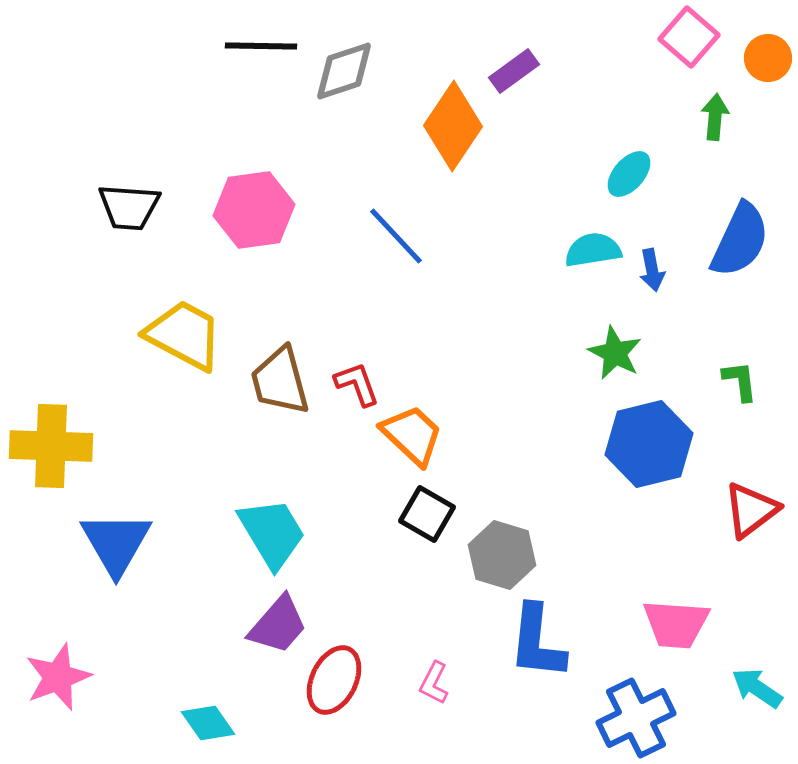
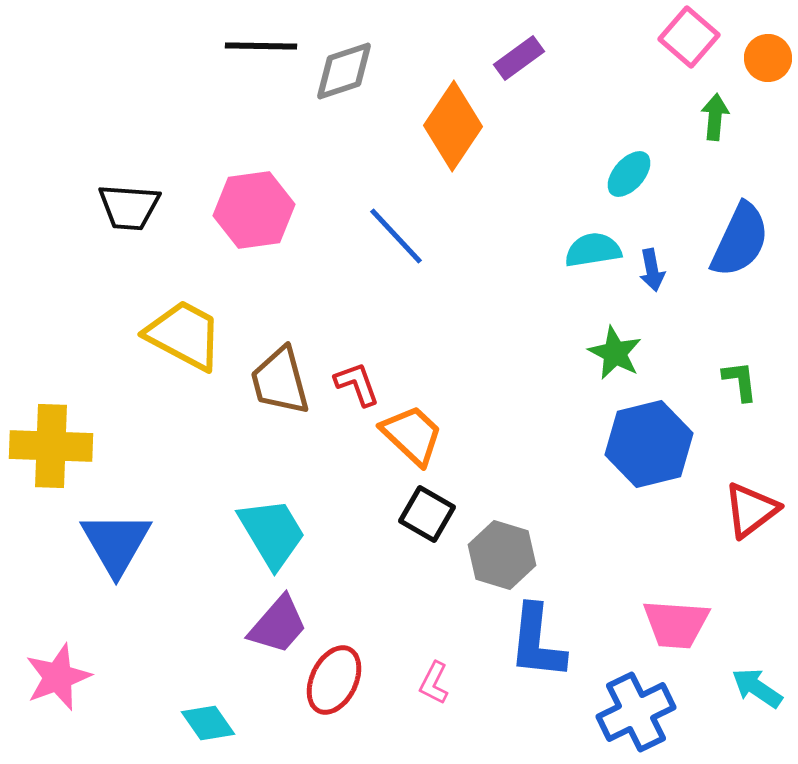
purple rectangle: moved 5 px right, 13 px up
blue cross: moved 6 px up
